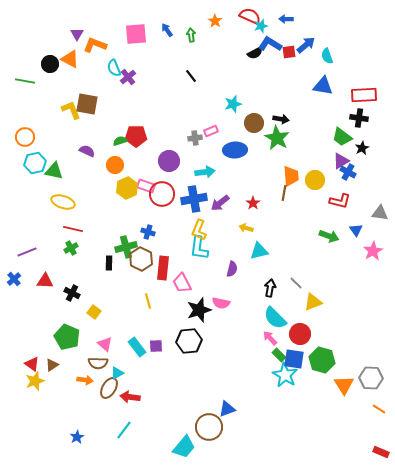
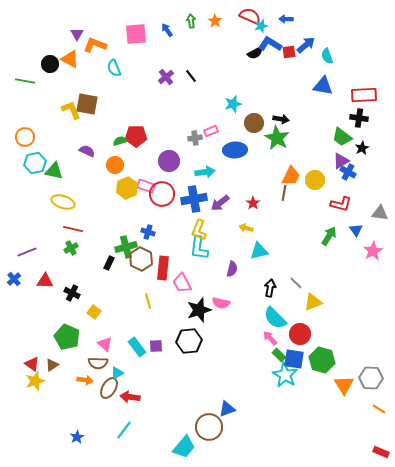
green arrow at (191, 35): moved 14 px up
purple cross at (128, 77): moved 38 px right
orange trapezoid at (291, 176): rotated 30 degrees clockwise
red L-shape at (340, 201): moved 1 px right, 3 px down
green arrow at (329, 236): rotated 78 degrees counterclockwise
black rectangle at (109, 263): rotated 24 degrees clockwise
